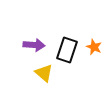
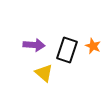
orange star: moved 1 px left, 1 px up
